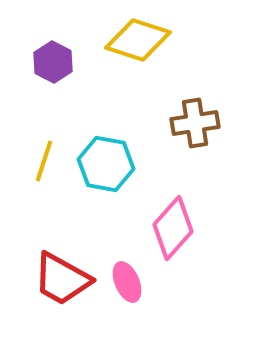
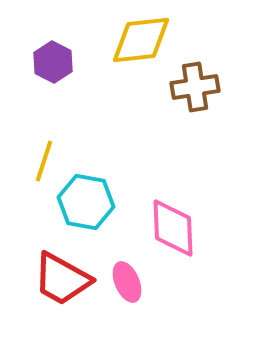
yellow diamond: moved 3 px right; rotated 24 degrees counterclockwise
brown cross: moved 36 px up
cyan hexagon: moved 20 px left, 38 px down
pink diamond: rotated 44 degrees counterclockwise
